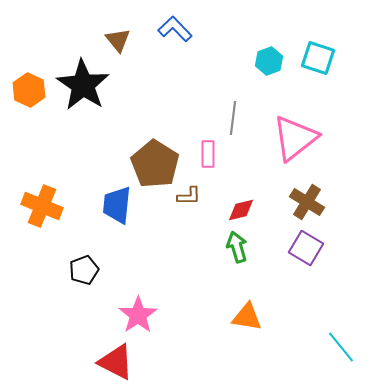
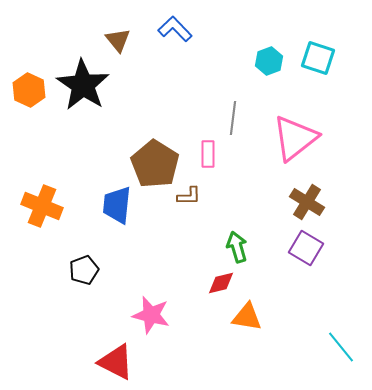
red diamond: moved 20 px left, 73 px down
pink star: moved 13 px right; rotated 24 degrees counterclockwise
